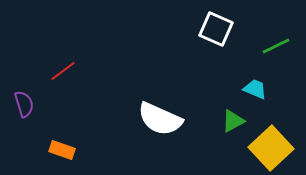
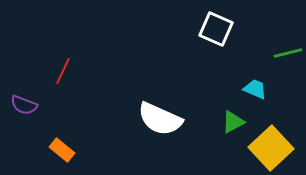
green line: moved 12 px right, 7 px down; rotated 12 degrees clockwise
red line: rotated 28 degrees counterclockwise
purple semicircle: moved 1 px down; rotated 128 degrees clockwise
green triangle: moved 1 px down
orange rectangle: rotated 20 degrees clockwise
